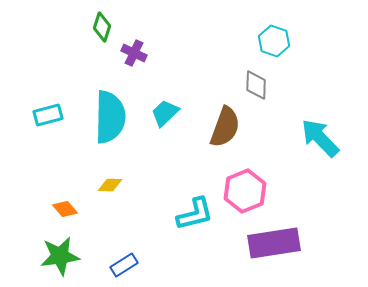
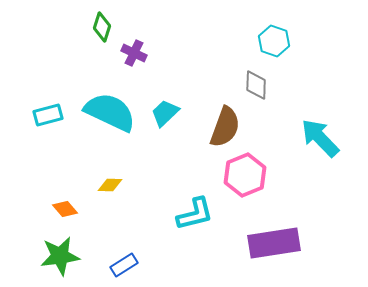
cyan semicircle: moved 5 px up; rotated 66 degrees counterclockwise
pink hexagon: moved 16 px up
